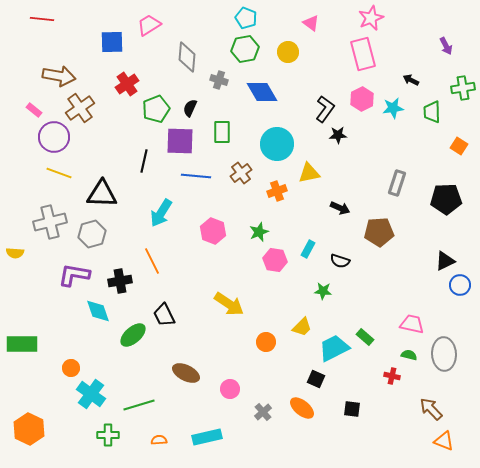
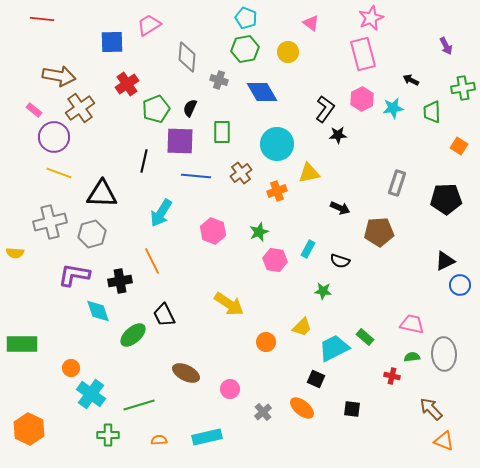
green semicircle at (409, 355): moved 3 px right, 2 px down; rotated 21 degrees counterclockwise
